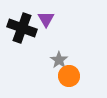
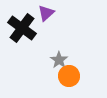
purple triangle: moved 6 px up; rotated 18 degrees clockwise
black cross: rotated 16 degrees clockwise
